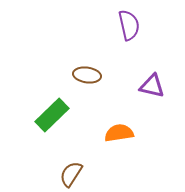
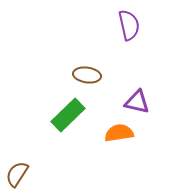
purple triangle: moved 15 px left, 16 px down
green rectangle: moved 16 px right
brown semicircle: moved 54 px left
